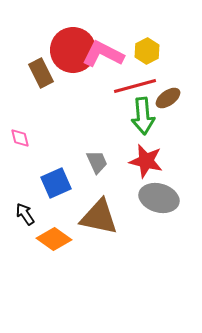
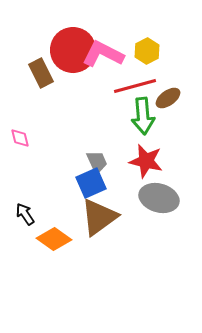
blue square: moved 35 px right
brown triangle: rotated 48 degrees counterclockwise
